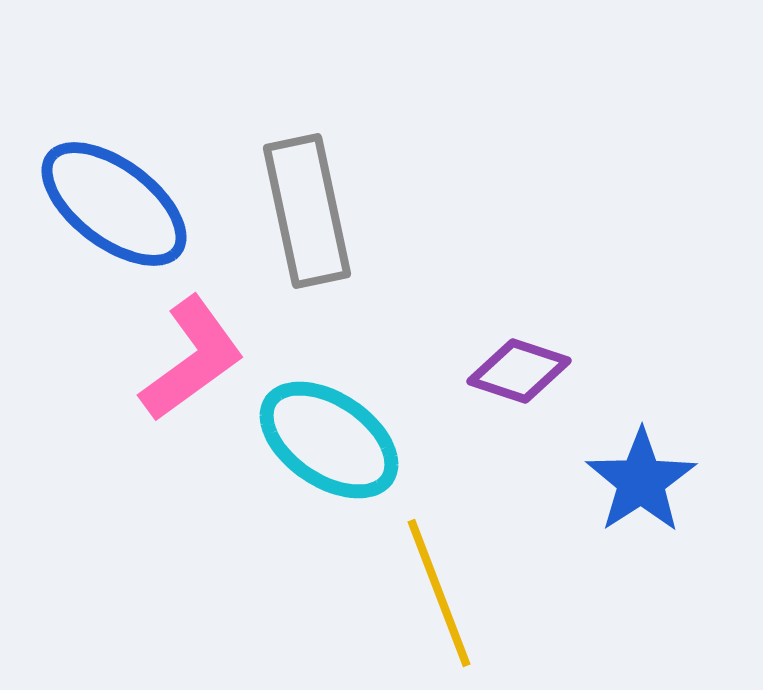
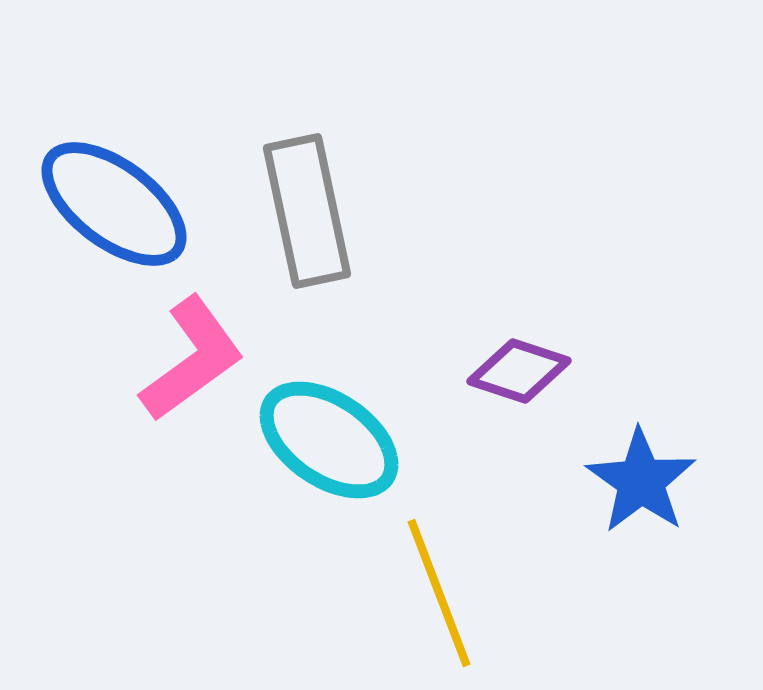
blue star: rotated 4 degrees counterclockwise
